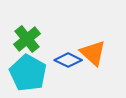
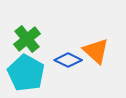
orange triangle: moved 3 px right, 2 px up
cyan pentagon: moved 2 px left
